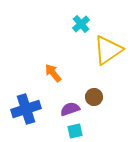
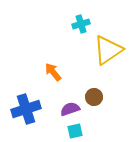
cyan cross: rotated 24 degrees clockwise
orange arrow: moved 1 px up
